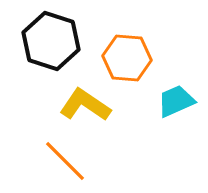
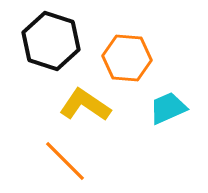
cyan trapezoid: moved 8 px left, 7 px down
